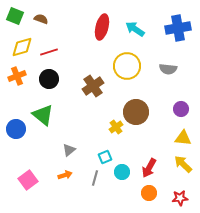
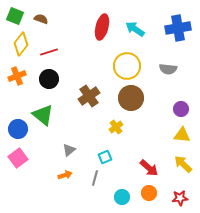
yellow diamond: moved 1 px left, 3 px up; rotated 35 degrees counterclockwise
brown cross: moved 4 px left, 10 px down
brown circle: moved 5 px left, 14 px up
blue circle: moved 2 px right
yellow triangle: moved 1 px left, 3 px up
red arrow: rotated 78 degrees counterclockwise
cyan circle: moved 25 px down
pink square: moved 10 px left, 22 px up
